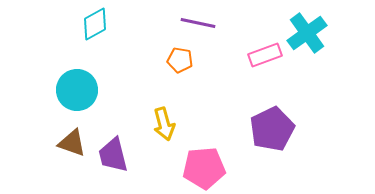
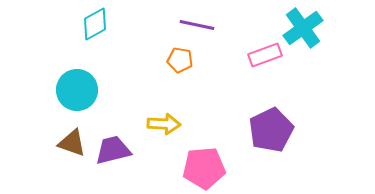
purple line: moved 1 px left, 2 px down
cyan cross: moved 4 px left, 5 px up
yellow arrow: rotated 72 degrees counterclockwise
purple pentagon: moved 1 px left, 1 px down
purple trapezoid: moved 5 px up; rotated 90 degrees clockwise
